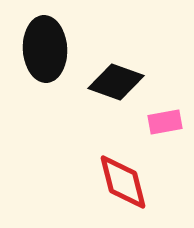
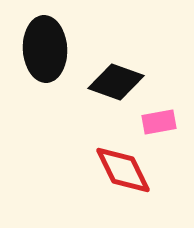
pink rectangle: moved 6 px left
red diamond: moved 12 px up; rotated 12 degrees counterclockwise
